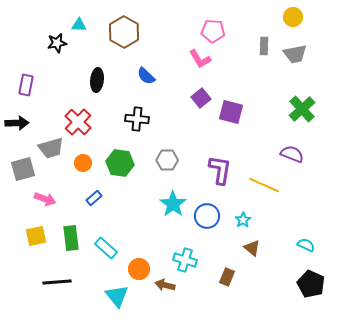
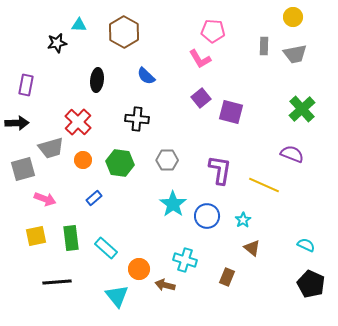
orange circle at (83, 163): moved 3 px up
